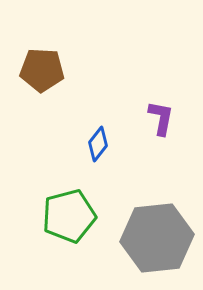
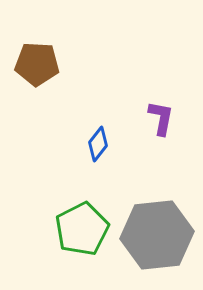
brown pentagon: moved 5 px left, 6 px up
green pentagon: moved 13 px right, 13 px down; rotated 12 degrees counterclockwise
gray hexagon: moved 3 px up
